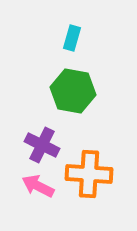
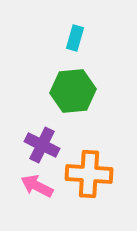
cyan rectangle: moved 3 px right
green hexagon: rotated 15 degrees counterclockwise
pink arrow: moved 1 px left
